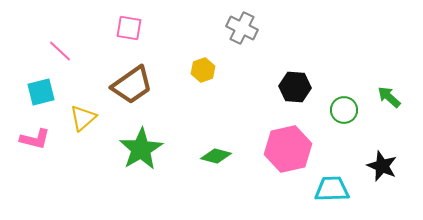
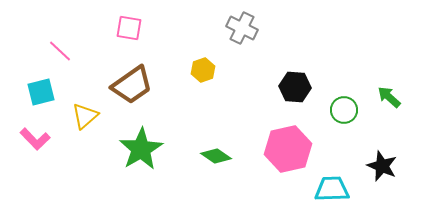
yellow triangle: moved 2 px right, 2 px up
pink L-shape: rotated 32 degrees clockwise
green diamond: rotated 20 degrees clockwise
